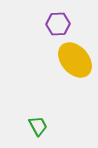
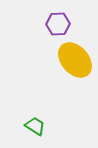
green trapezoid: moved 3 px left; rotated 30 degrees counterclockwise
